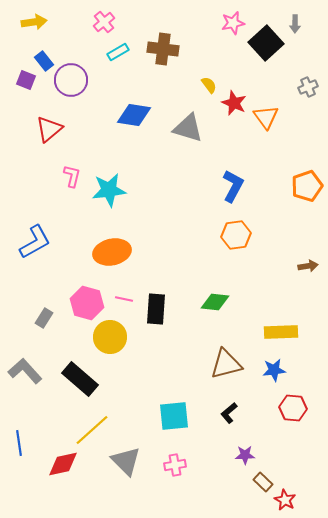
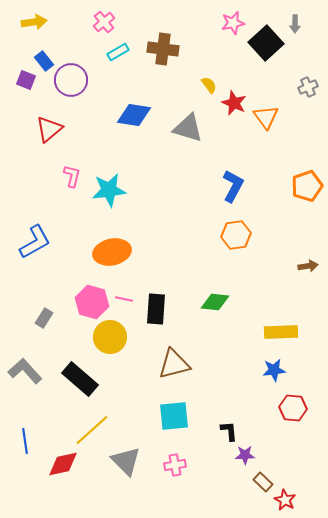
pink hexagon at (87, 303): moved 5 px right, 1 px up
brown triangle at (226, 364): moved 52 px left
black L-shape at (229, 413): moved 18 px down; rotated 125 degrees clockwise
blue line at (19, 443): moved 6 px right, 2 px up
